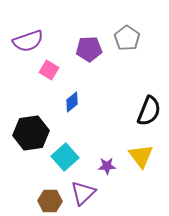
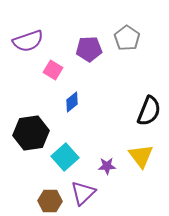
pink square: moved 4 px right
